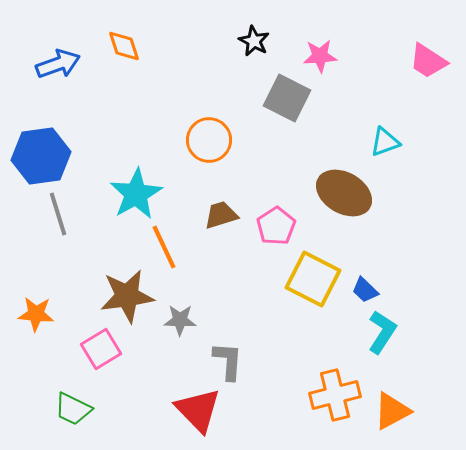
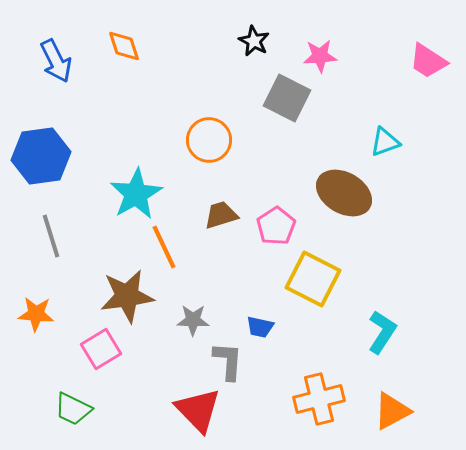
blue arrow: moved 2 px left, 3 px up; rotated 84 degrees clockwise
gray line: moved 7 px left, 22 px down
blue trapezoid: moved 105 px left, 37 px down; rotated 32 degrees counterclockwise
gray star: moved 13 px right
orange cross: moved 16 px left, 4 px down
